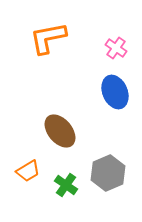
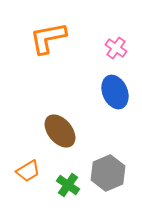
green cross: moved 2 px right
